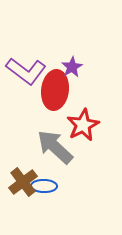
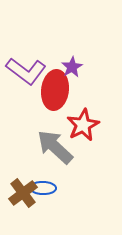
brown cross: moved 11 px down
blue ellipse: moved 1 px left, 2 px down
